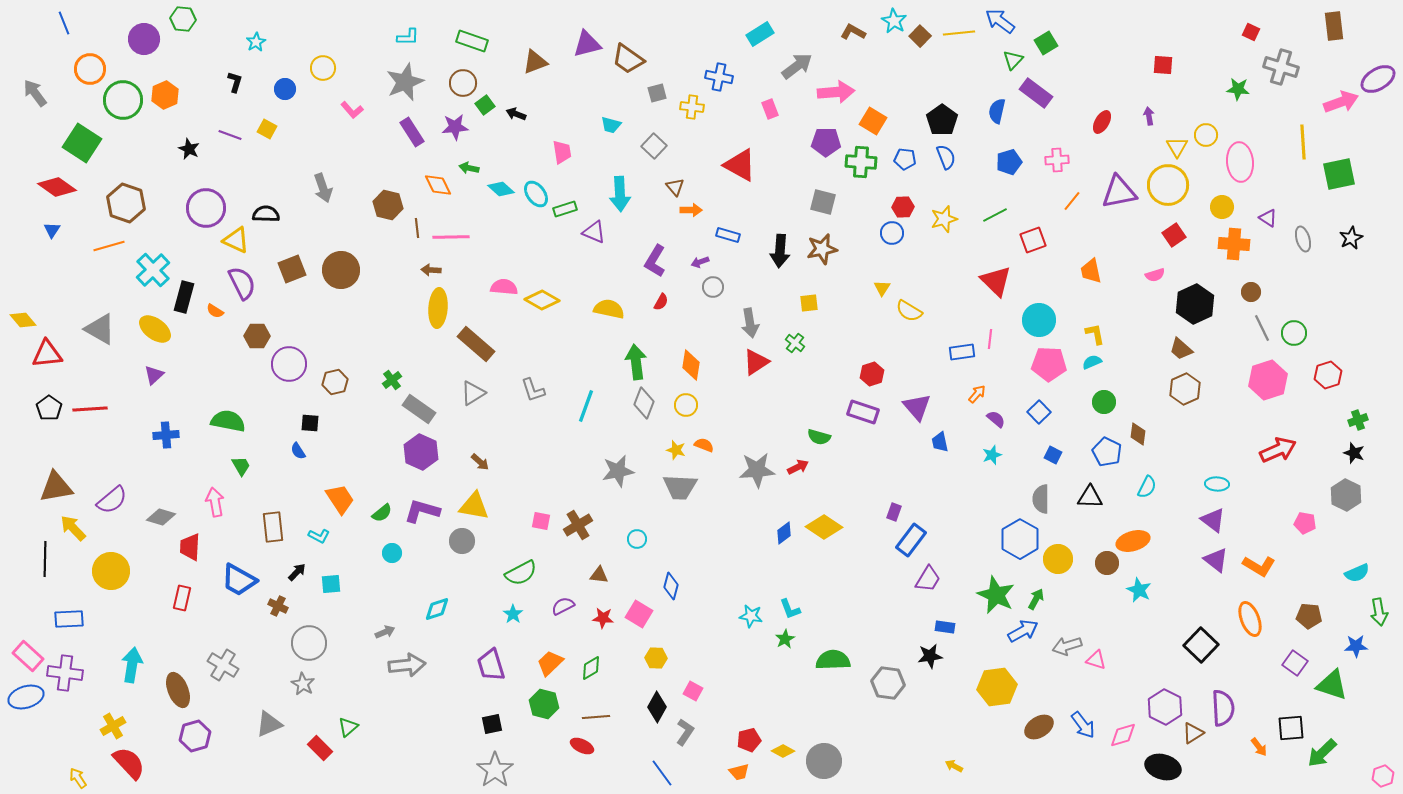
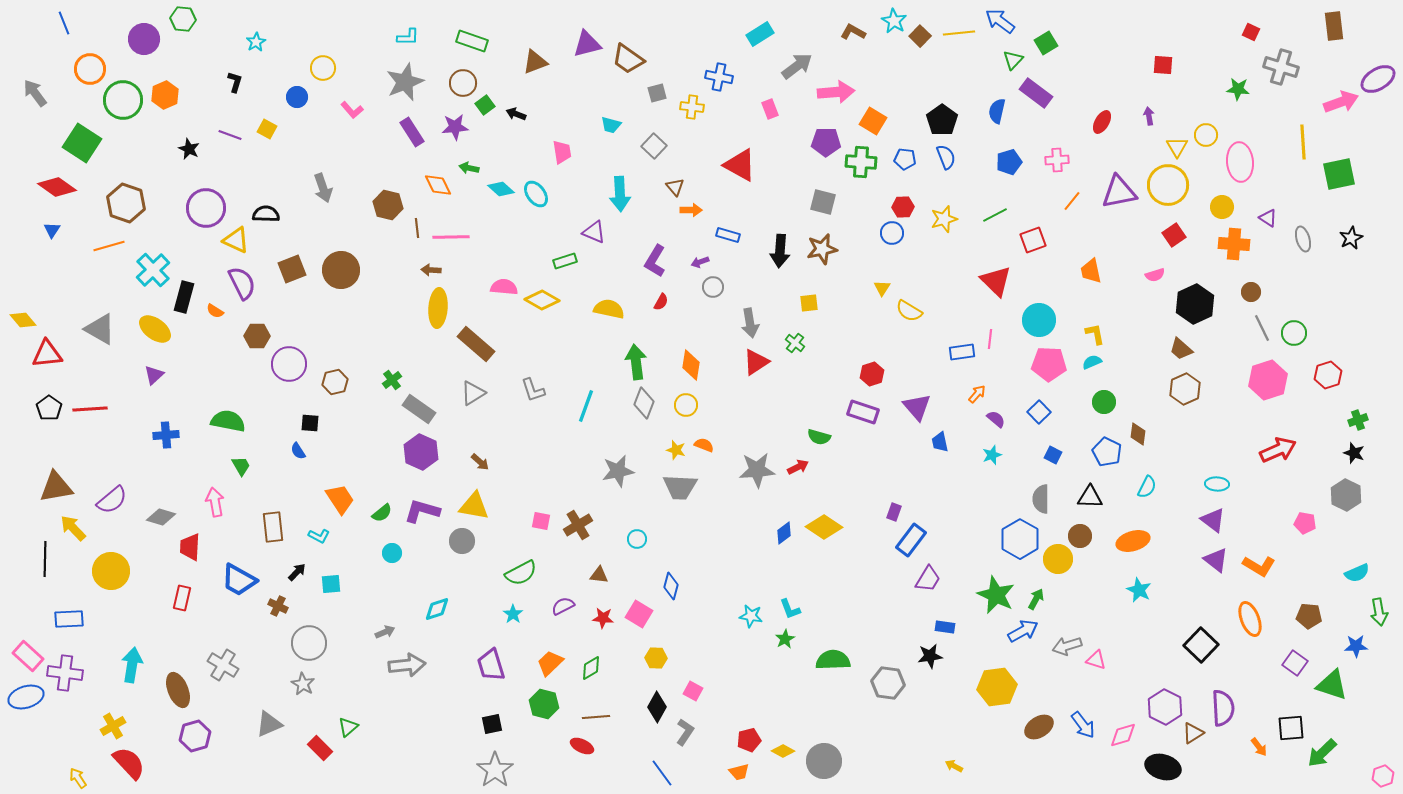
blue circle at (285, 89): moved 12 px right, 8 px down
green rectangle at (565, 209): moved 52 px down
brown circle at (1107, 563): moved 27 px left, 27 px up
